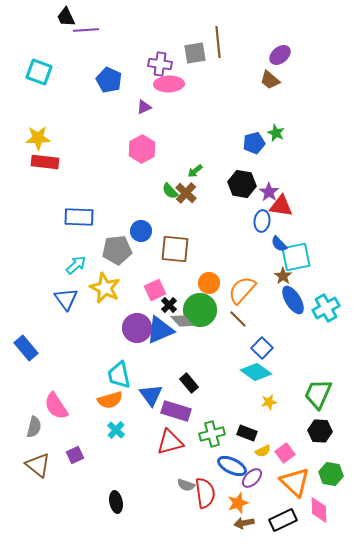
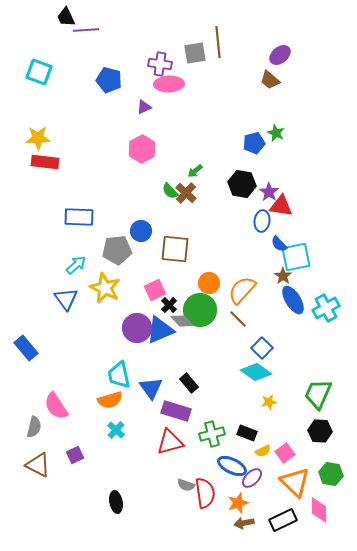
blue pentagon at (109, 80): rotated 10 degrees counterclockwise
blue triangle at (151, 395): moved 7 px up
brown triangle at (38, 465): rotated 12 degrees counterclockwise
